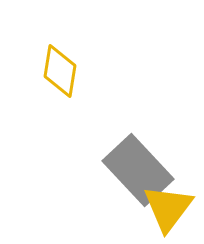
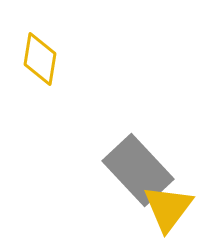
yellow diamond: moved 20 px left, 12 px up
